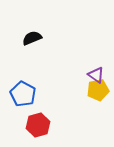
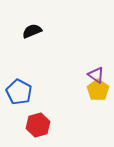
black semicircle: moved 7 px up
yellow pentagon: rotated 25 degrees counterclockwise
blue pentagon: moved 4 px left, 2 px up
